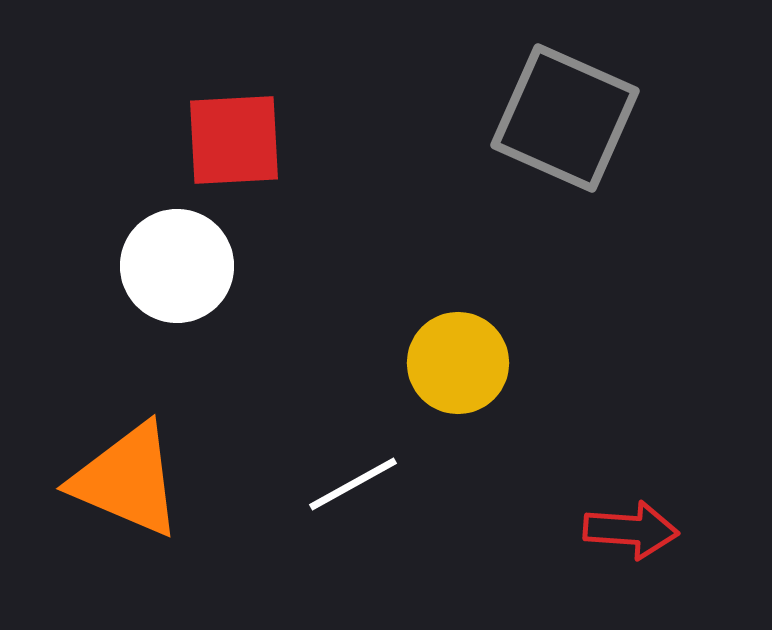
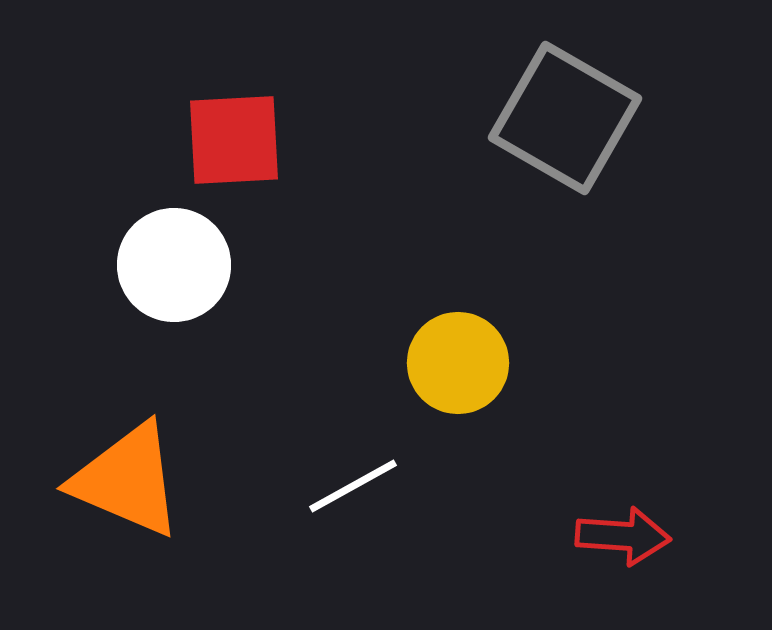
gray square: rotated 6 degrees clockwise
white circle: moved 3 px left, 1 px up
white line: moved 2 px down
red arrow: moved 8 px left, 6 px down
